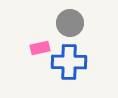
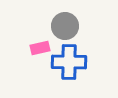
gray circle: moved 5 px left, 3 px down
